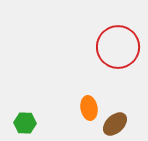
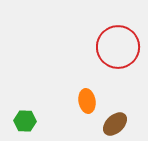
orange ellipse: moved 2 px left, 7 px up
green hexagon: moved 2 px up
